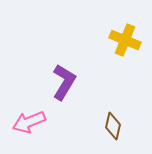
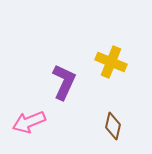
yellow cross: moved 14 px left, 22 px down
purple L-shape: rotated 6 degrees counterclockwise
